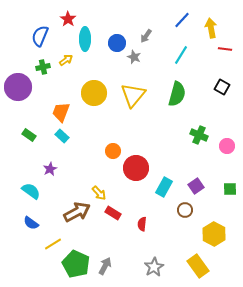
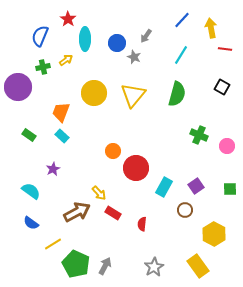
purple star at (50, 169): moved 3 px right
